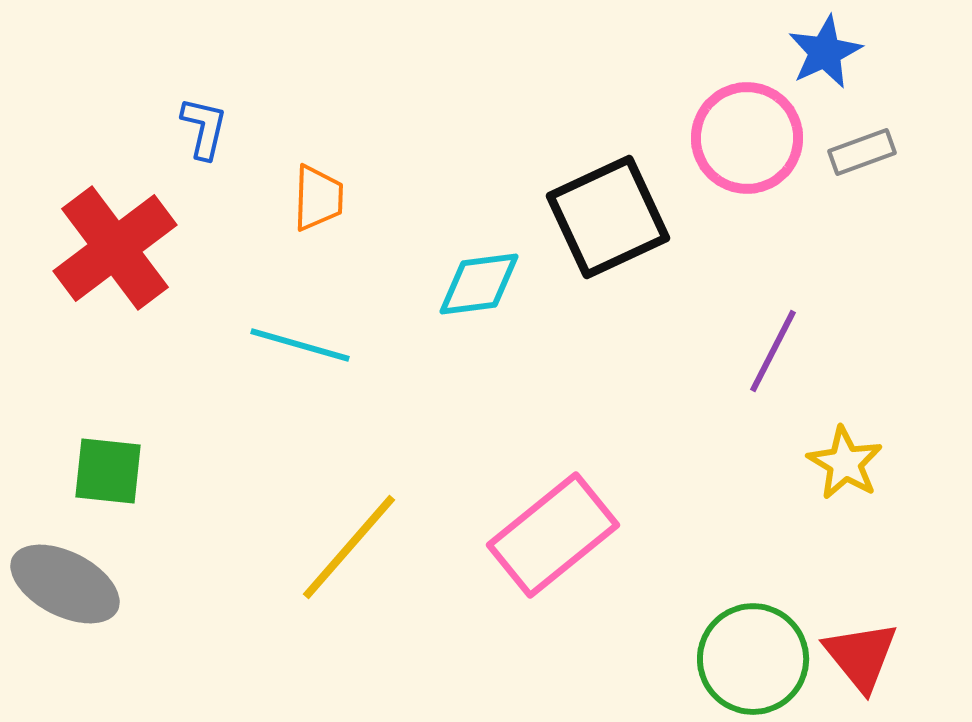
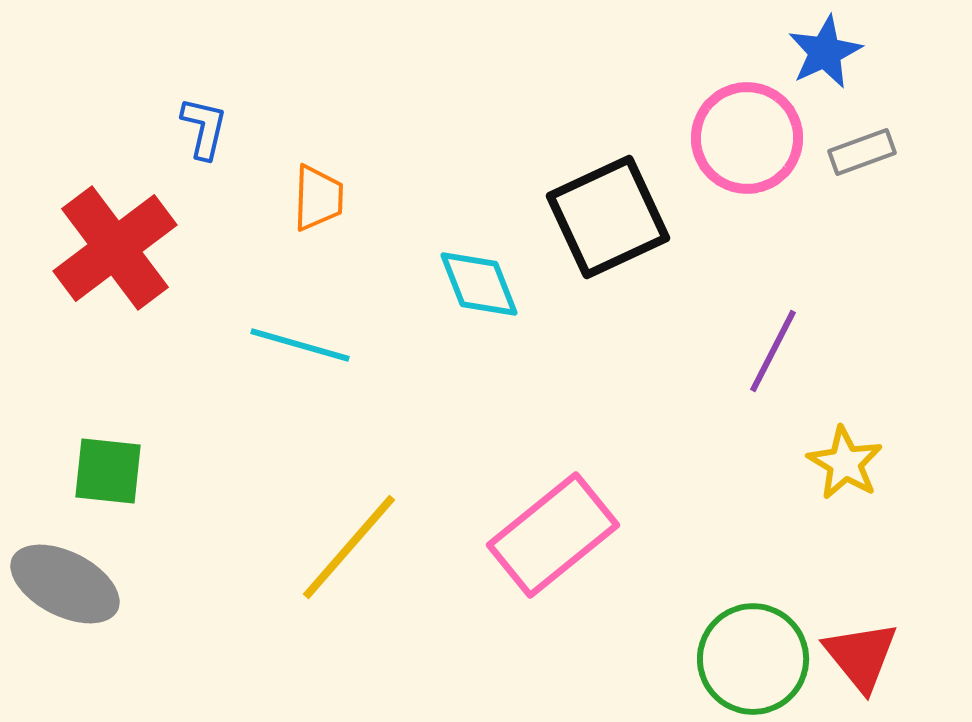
cyan diamond: rotated 76 degrees clockwise
